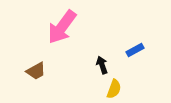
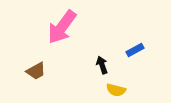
yellow semicircle: moved 2 px right, 1 px down; rotated 84 degrees clockwise
